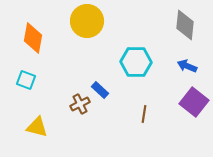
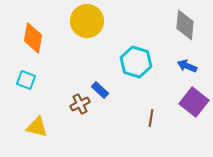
cyan hexagon: rotated 16 degrees clockwise
brown line: moved 7 px right, 4 px down
